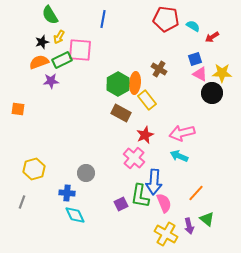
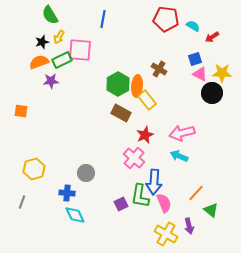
orange ellipse: moved 2 px right, 3 px down
orange square: moved 3 px right, 2 px down
green triangle: moved 4 px right, 9 px up
